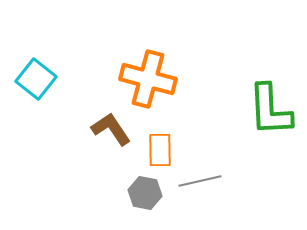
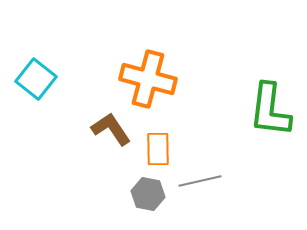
green L-shape: rotated 10 degrees clockwise
orange rectangle: moved 2 px left, 1 px up
gray hexagon: moved 3 px right, 1 px down
